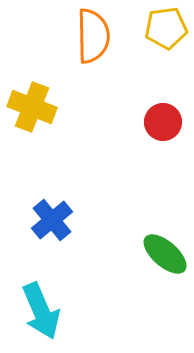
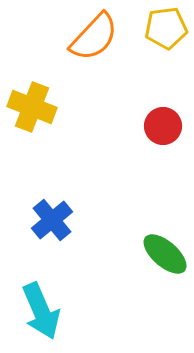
orange semicircle: moved 1 px right, 1 px down; rotated 44 degrees clockwise
red circle: moved 4 px down
